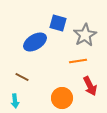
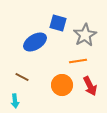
orange circle: moved 13 px up
